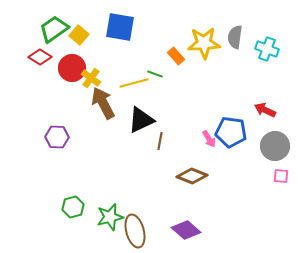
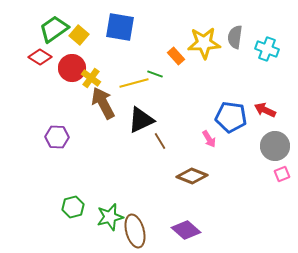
blue pentagon: moved 15 px up
brown line: rotated 42 degrees counterclockwise
pink square: moved 1 px right, 2 px up; rotated 28 degrees counterclockwise
